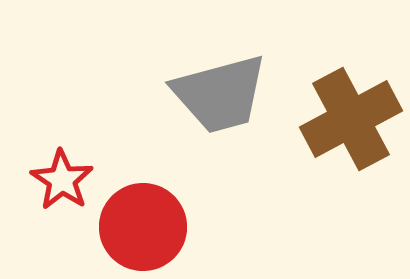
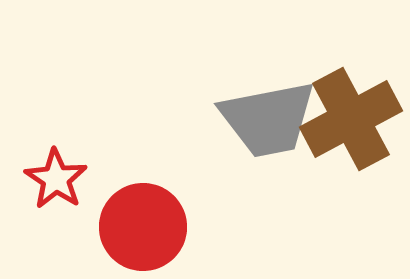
gray trapezoid: moved 48 px right, 25 px down; rotated 4 degrees clockwise
red star: moved 6 px left, 1 px up
